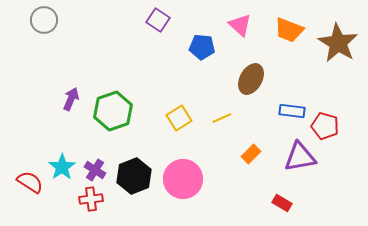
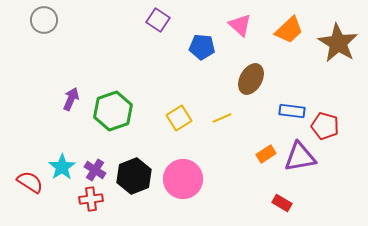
orange trapezoid: rotated 64 degrees counterclockwise
orange rectangle: moved 15 px right; rotated 12 degrees clockwise
